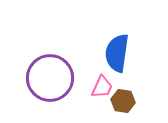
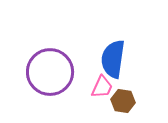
blue semicircle: moved 4 px left, 6 px down
purple circle: moved 6 px up
